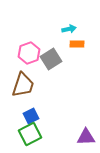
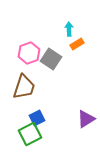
cyan arrow: rotated 80 degrees counterclockwise
orange rectangle: rotated 32 degrees counterclockwise
gray square: rotated 25 degrees counterclockwise
brown trapezoid: moved 1 px right, 2 px down
blue square: moved 6 px right, 2 px down
purple triangle: moved 18 px up; rotated 30 degrees counterclockwise
